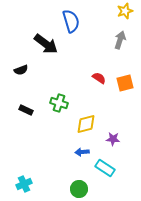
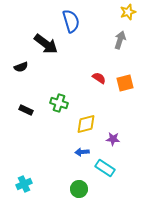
yellow star: moved 3 px right, 1 px down
black semicircle: moved 3 px up
